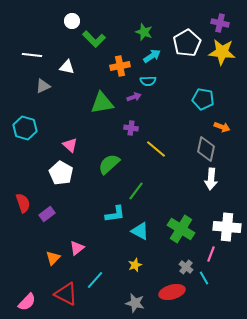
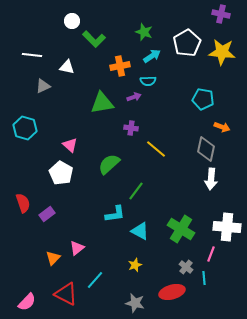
purple cross at (220, 23): moved 1 px right, 9 px up
cyan line at (204, 278): rotated 24 degrees clockwise
